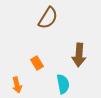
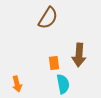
orange rectangle: moved 17 px right; rotated 24 degrees clockwise
orange arrow: moved 1 px up
